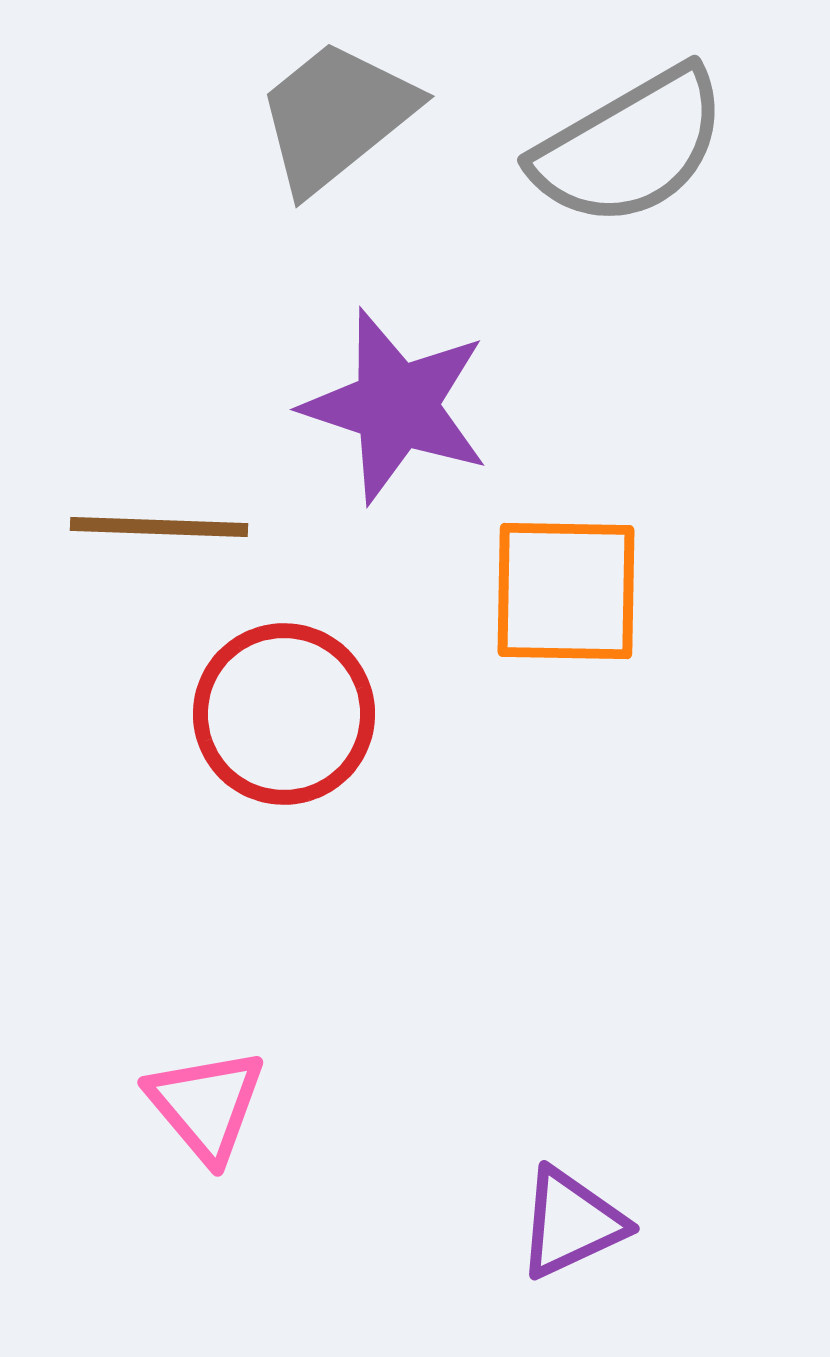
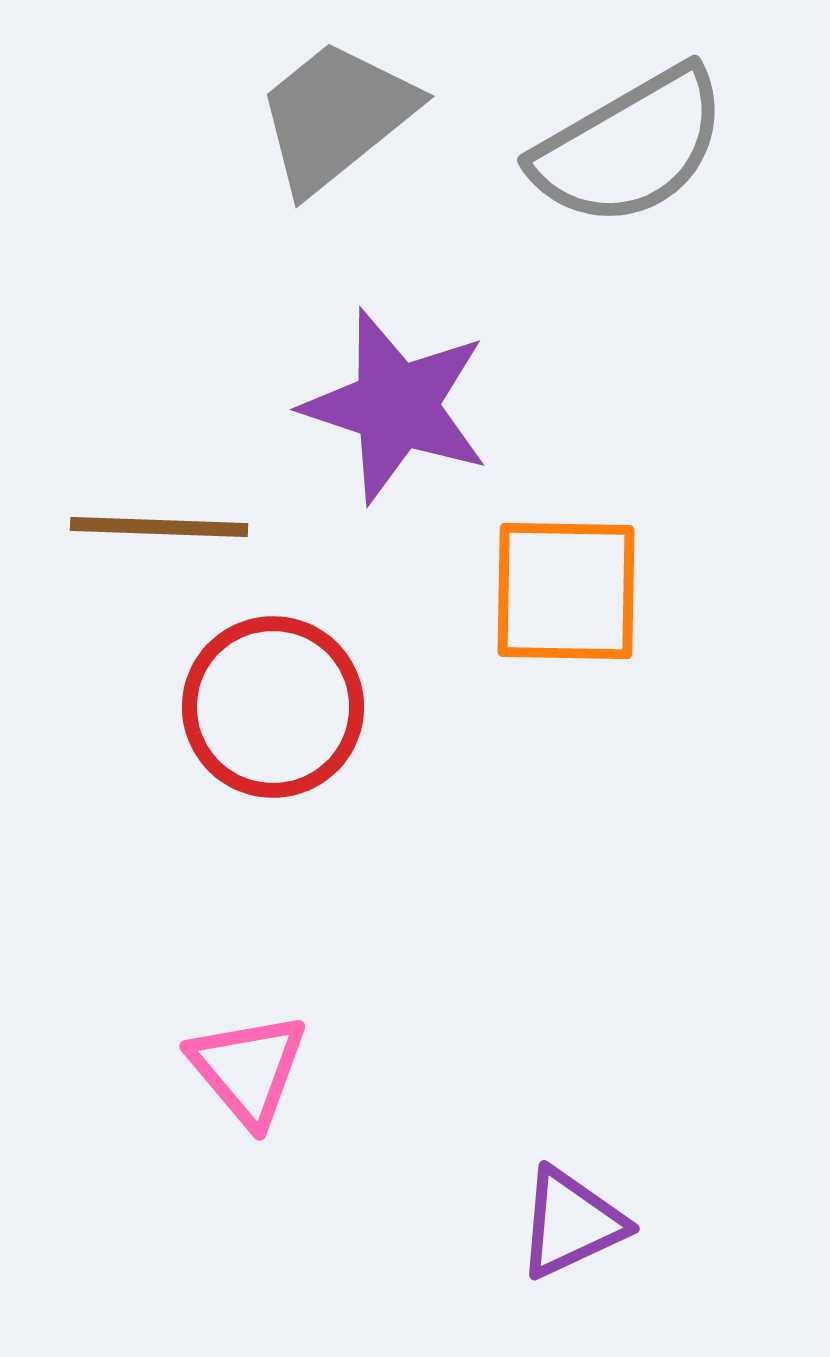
red circle: moved 11 px left, 7 px up
pink triangle: moved 42 px right, 36 px up
